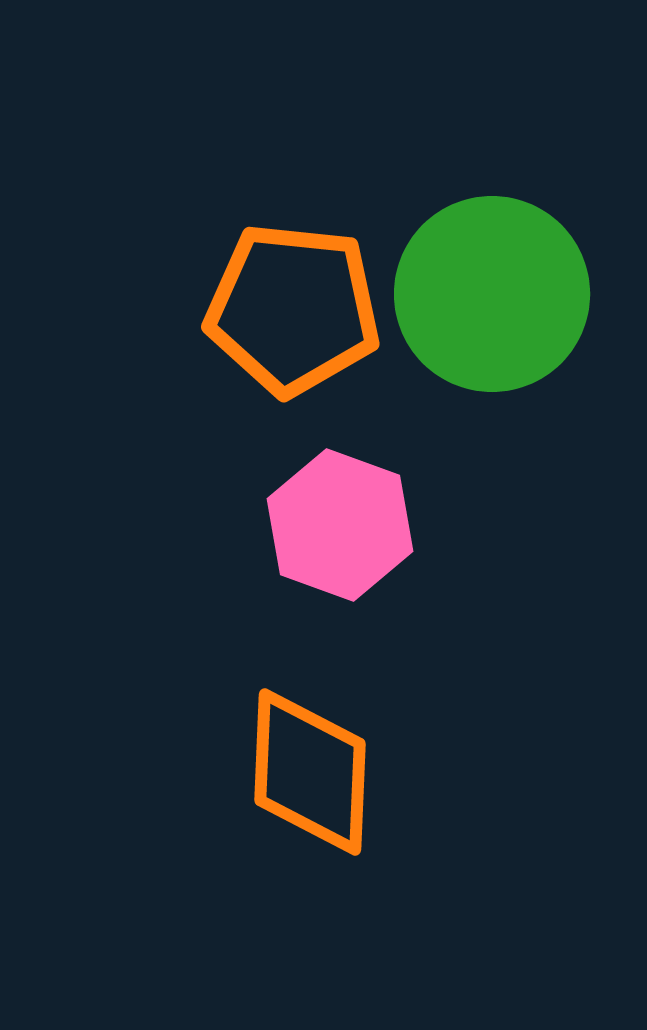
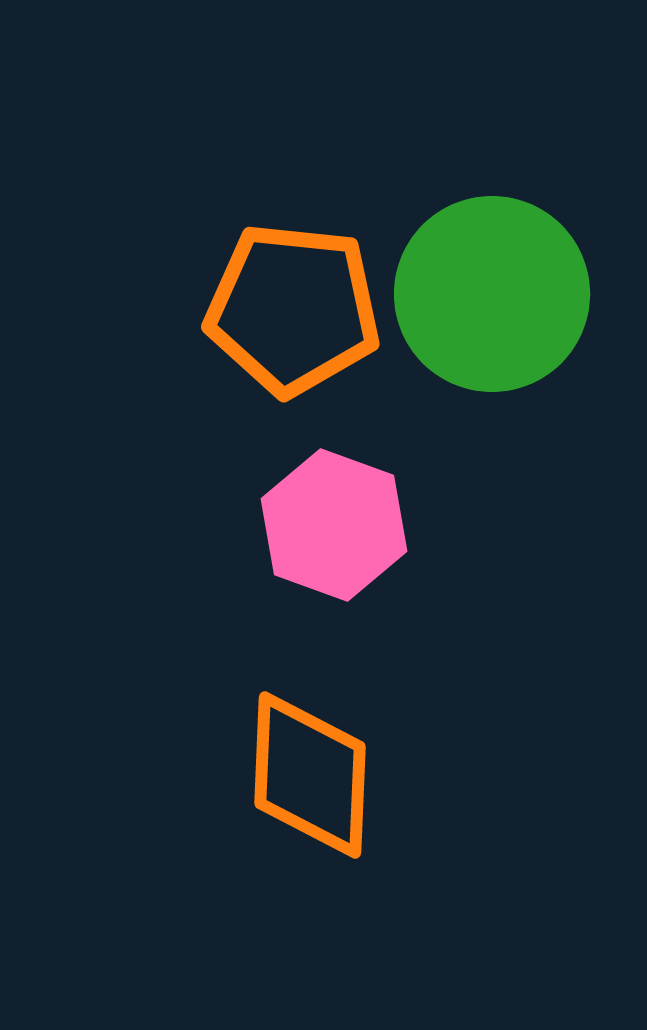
pink hexagon: moved 6 px left
orange diamond: moved 3 px down
